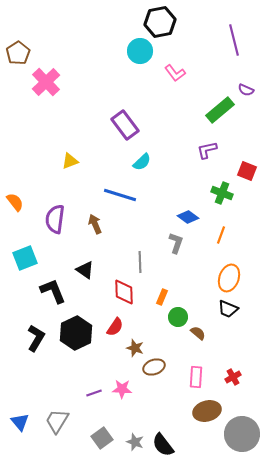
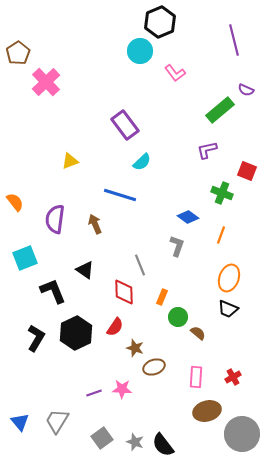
black hexagon at (160, 22): rotated 12 degrees counterclockwise
gray L-shape at (176, 243): moved 1 px right, 3 px down
gray line at (140, 262): moved 3 px down; rotated 20 degrees counterclockwise
